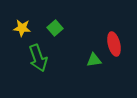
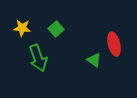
green square: moved 1 px right, 1 px down
green triangle: rotated 42 degrees clockwise
